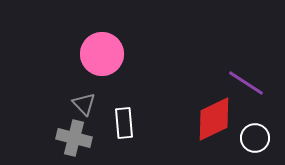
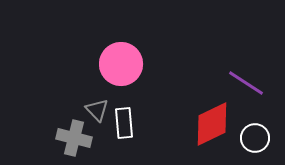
pink circle: moved 19 px right, 10 px down
gray triangle: moved 13 px right, 6 px down
red diamond: moved 2 px left, 5 px down
